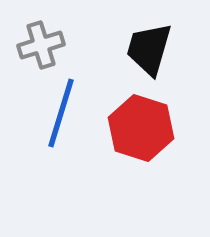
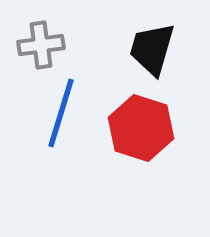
gray cross: rotated 9 degrees clockwise
black trapezoid: moved 3 px right
